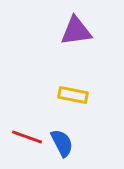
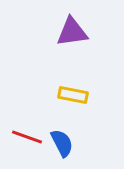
purple triangle: moved 4 px left, 1 px down
